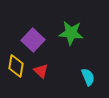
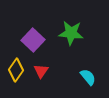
yellow diamond: moved 4 px down; rotated 25 degrees clockwise
red triangle: rotated 21 degrees clockwise
cyan semicircle: rotated 18 degrees counterclockwise
